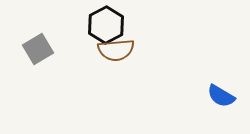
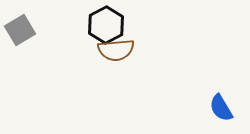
gray square: moved 18 px left, 19 px up
blue semicircle: moved 12 px down; rotated 28 degrees clockwise
